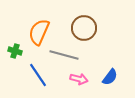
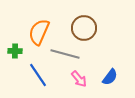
green cross: rotated 16 degrees counterclockwise
gray line: moved 1 px right, 1 px up
pink arrow: rotated 36 degrees clockwise
